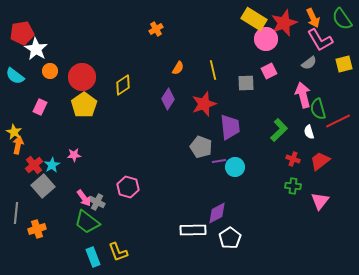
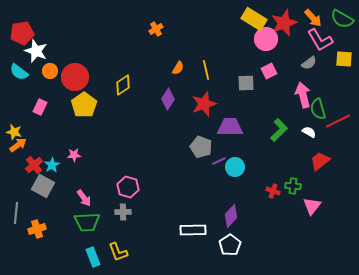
orange arrow at (313, 18): rotated 18 degrees counterclockwise
green semicircle at (342, 19): rotated 25 degrees counterclockwise
white star at (36, 49): moved 2 px down; rotated 10 degrees counterclockwise
yellow square at (344, 64): moved 5 px up; rotated 18 degrees clockwise
yellow line at (213, 70): moved 7 px left
cyan semicircle at (15, 76): moved 4 px right, 4 px up
red circle at (82, 77): moved 7 px left
purple trapezoid at (230, 127): rotated 84 degrees counterclockwise
yellow star at (14, 132): rotated 14 degrees counterclockwise
white semicircle at (309, 132): rotated 136 degrees clockwise
orange arrow at (18, 145): rotated 42 degrees clockwise
red cross at (293, 159): moved 20 px left, 32 px down
purple line at (219, 161): rotated 16 degrees counterclockwise
gray square at (43, 186): rotated 20 degrees counterclockwise
pink triangle at (320, 201): moved 8 px left, 5 px down
gray cross at (97, 202): moved 26 px right, 10 px down; rotated 28 degrees counterclockwise
purple diamond at (217, 213): moved 14 px right, 3 px down; rotated 20 degrees counterclockwise
green trapezoid at (87, 222): rotated 40 degrees counterclockwise
white pentagon at (230, 238): moved 7 px down
